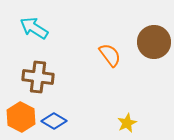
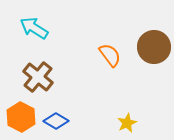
brown circle: moved 5 px down
brown cross: rotated 32 degrees clockwise
blue diamond: moved 2 px right
